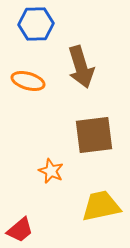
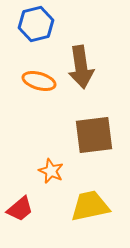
blue hexagon: rotated 12 degrees counterclockwise
brown arrow: rotated 9 degrees clockwise
orange ellipse: moved 11 px right
yellow trapezoid: moved 11 px left
red trapezoid: moved 21 px up
